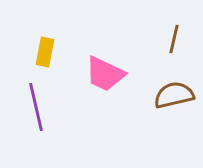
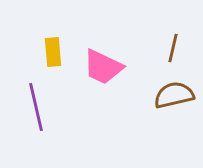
brown line: moved 1 px left, 9 px down
yellow rectangle: moved 8 px right; rotated 16 degrees counterclockwise
pink trapezoid: moved 2 px left, 7 px up
